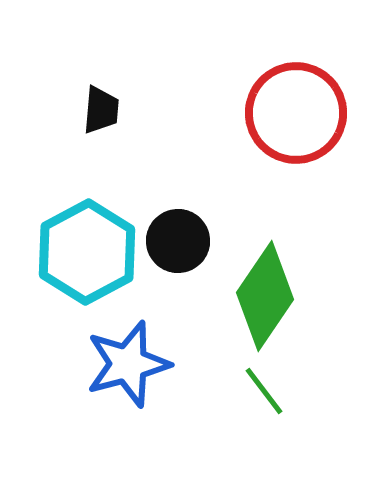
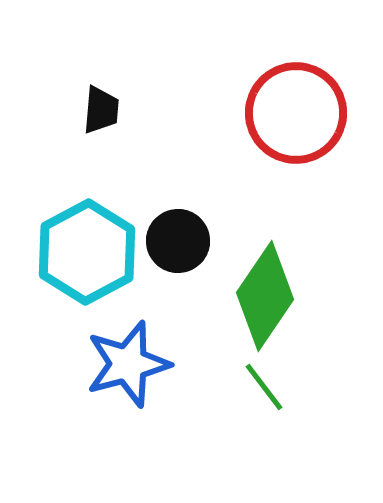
green line: moved 4 px up
